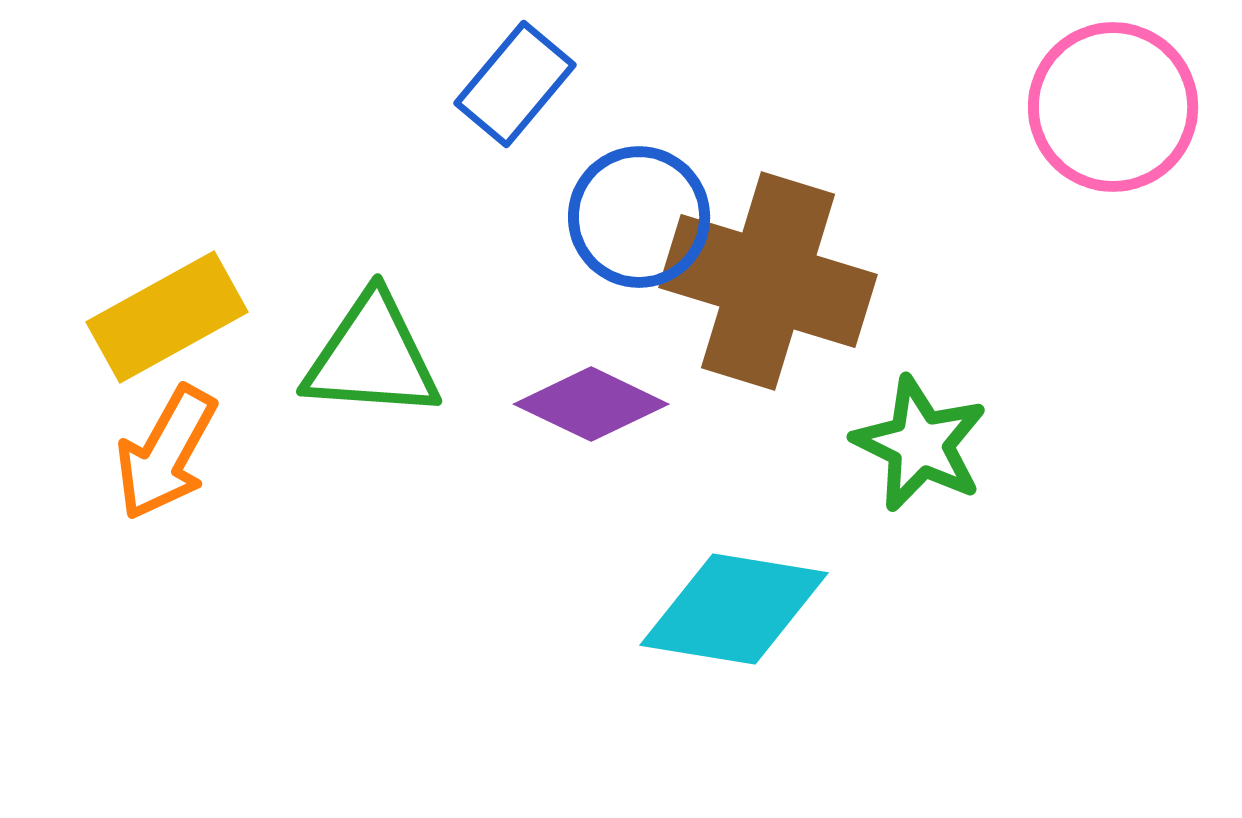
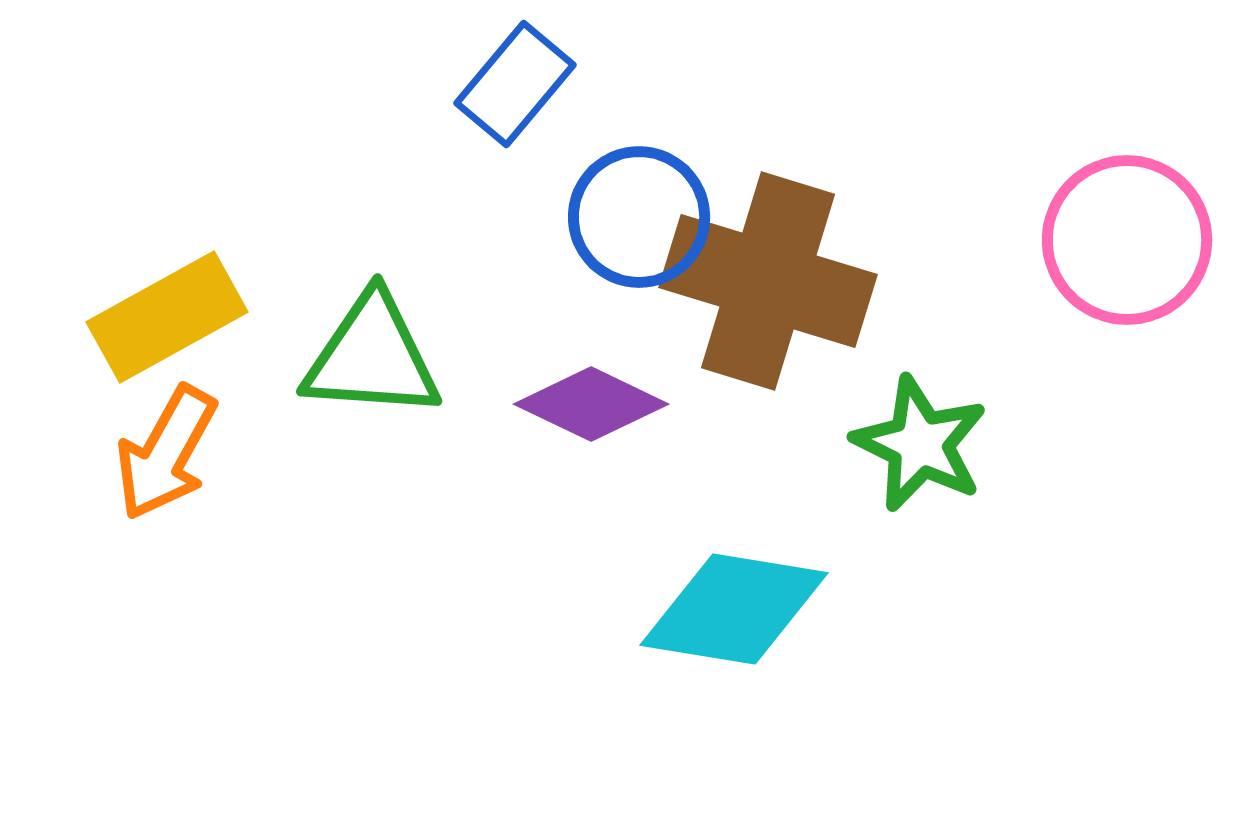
pink circle: moved 14 px right, 133 px down
